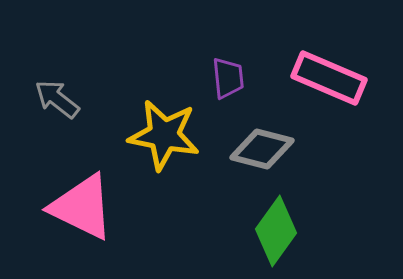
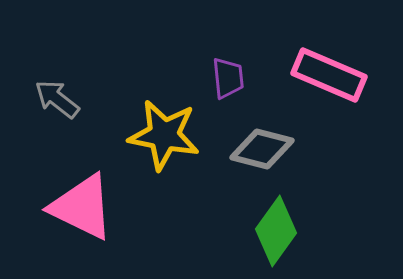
pink rectangle: moved 3 px up
